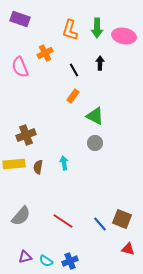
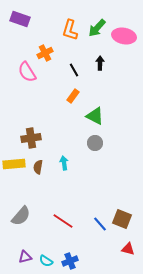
green arrow: rotated 42 degrees clockwise
pink semicircle: moved 7 px right, 5 px down; rotated 10 degrees counterclockwise
brown cross: moved 5 px right, 3 px down; rotated 12 degrees clockwise
